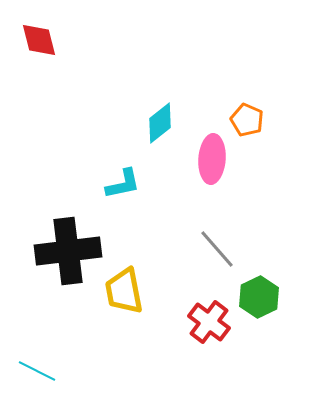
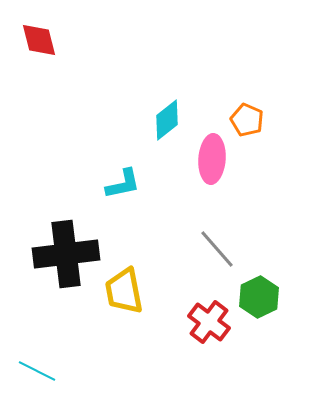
cyan diamond: moved 7 px right, 3 px up
black cross: moved 2 px left, 3 px down
